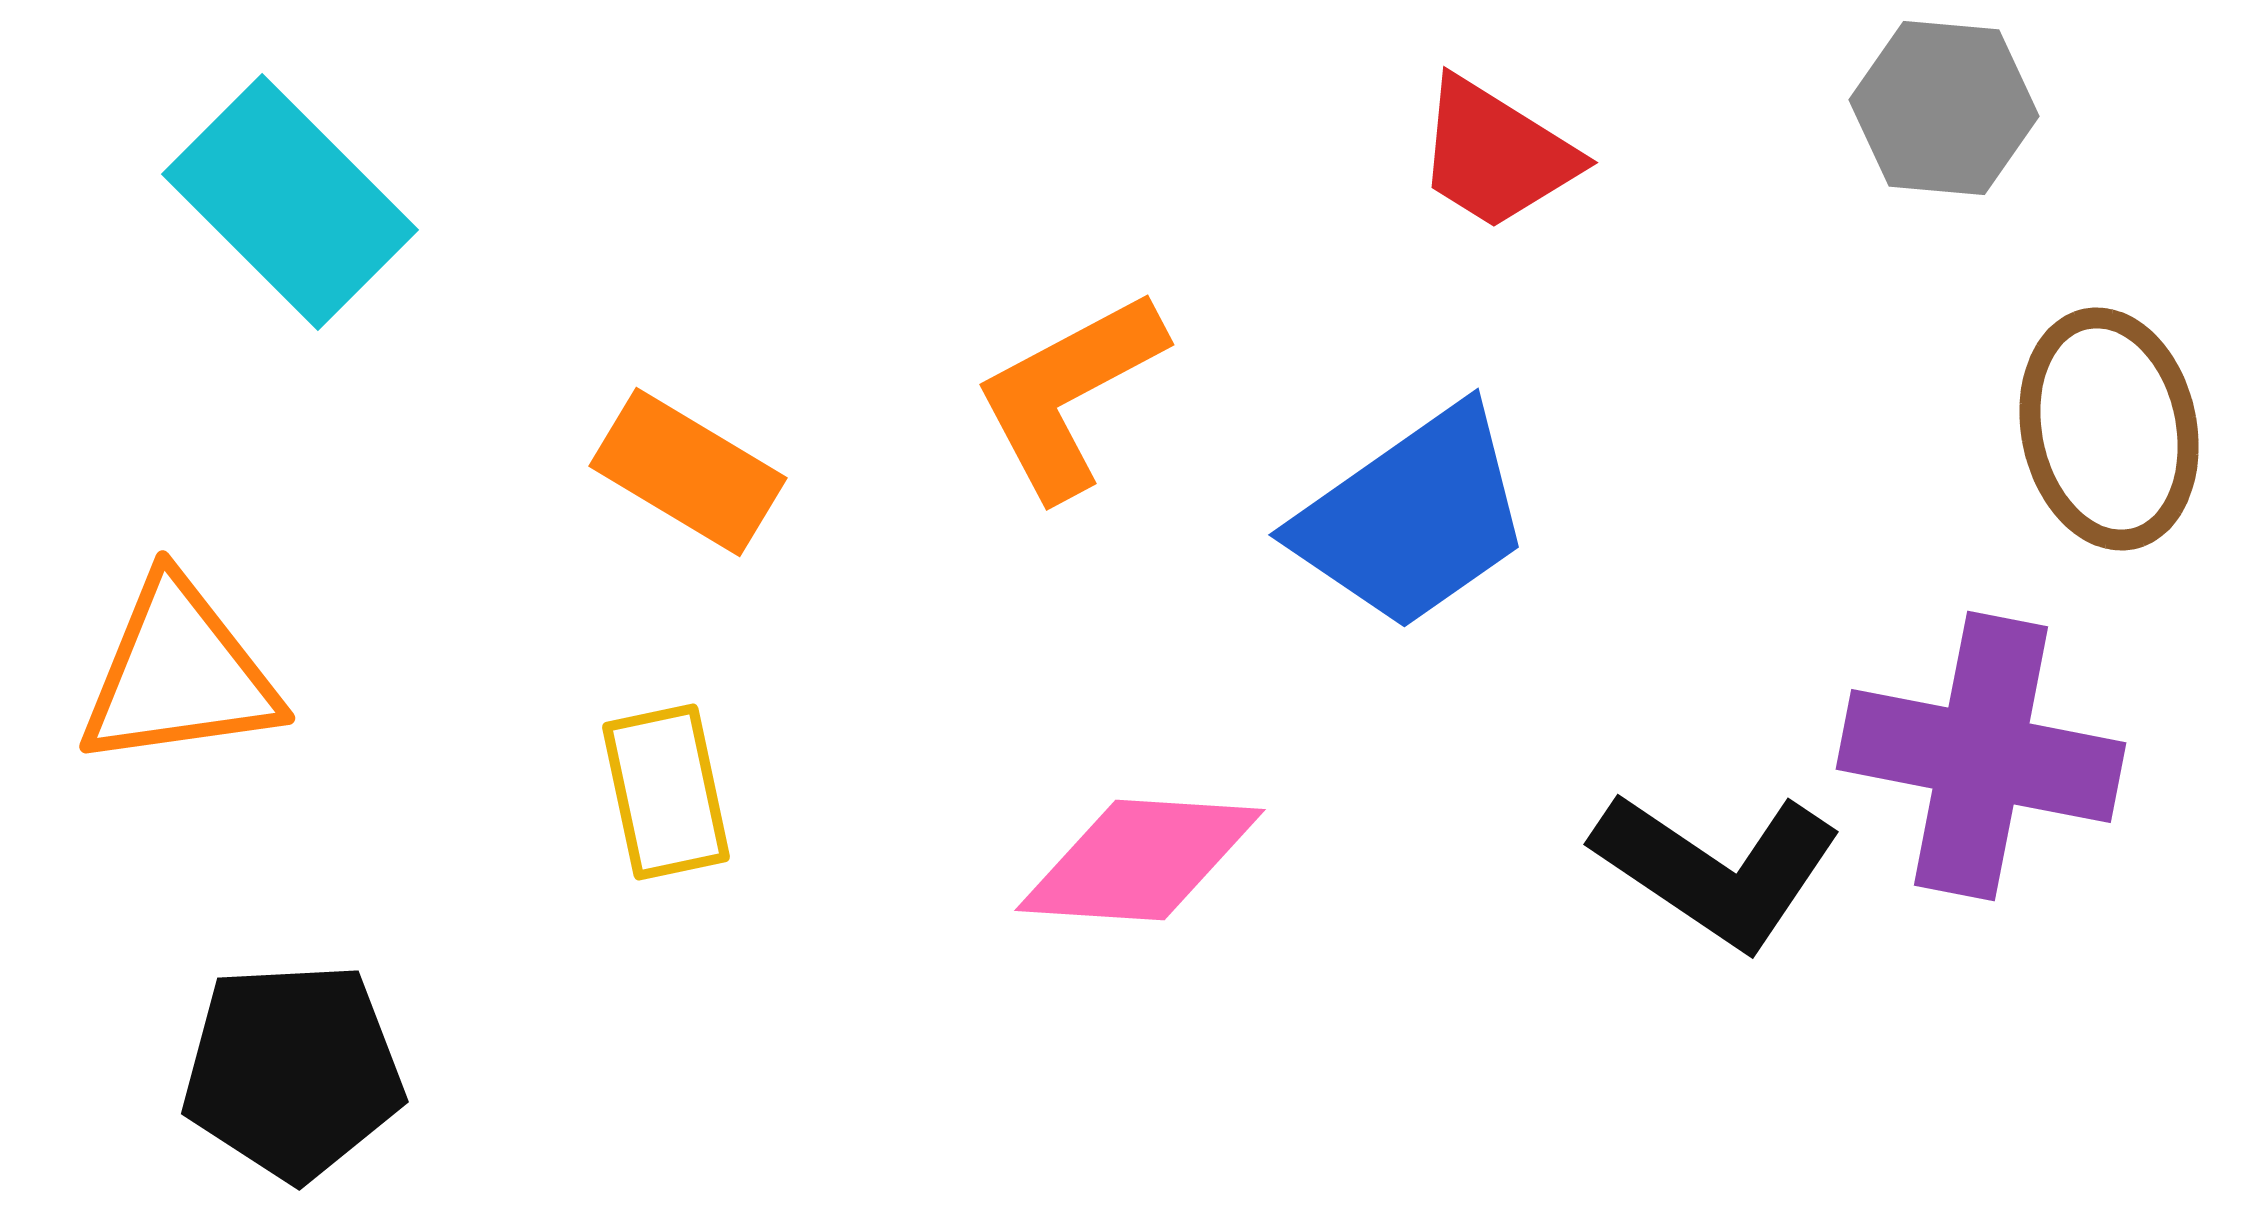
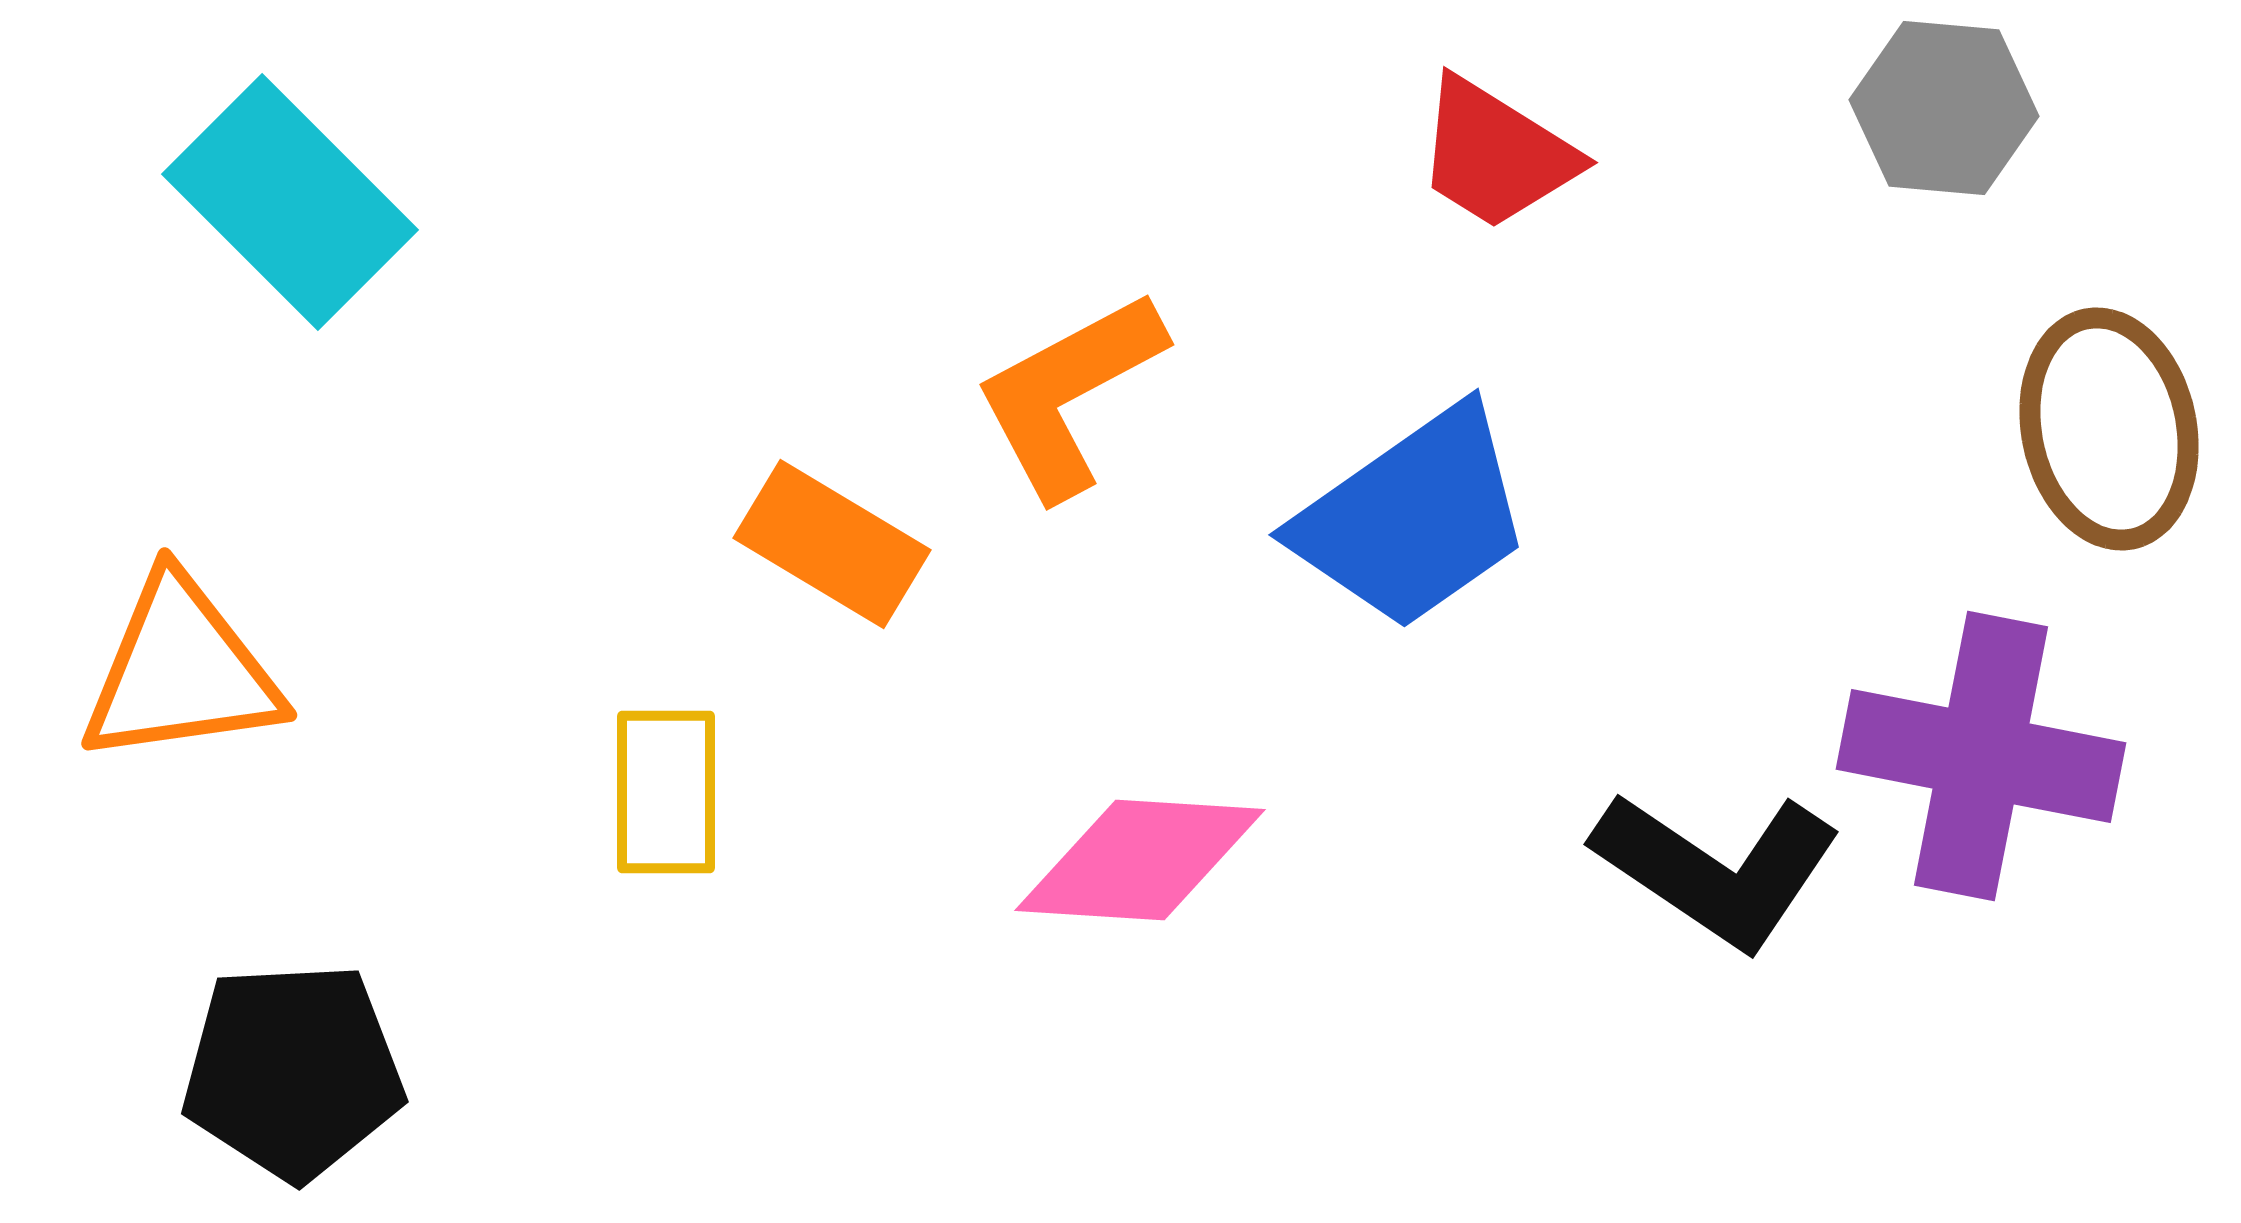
orange rectangle: moved 144 px right, 72 px down
orange triangle: moved 2 px right, 3 px up
yellow rectangle: rotated 12 degrees clockwise
